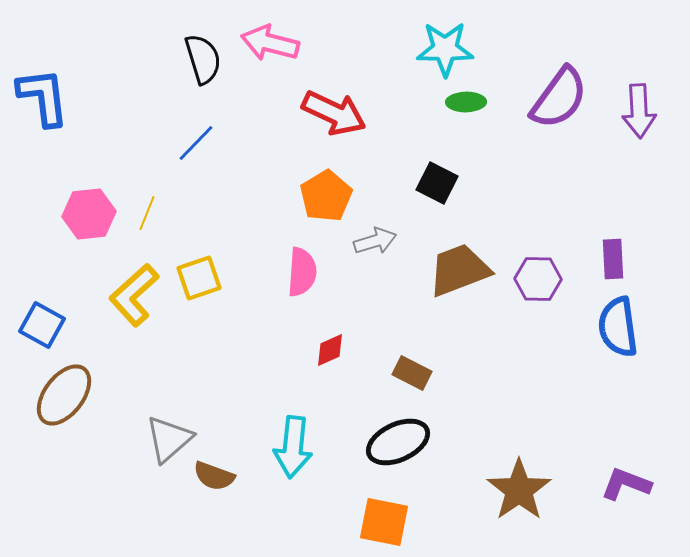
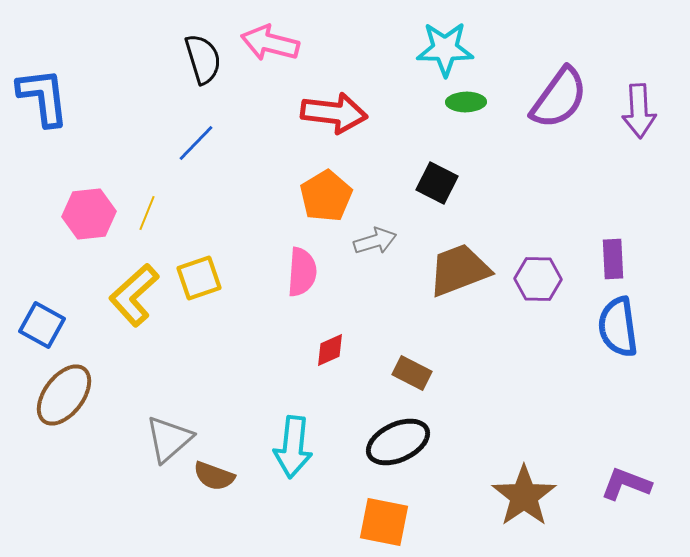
red arrow: rotated 18 degrees counterclockwise
brown star: moved 5 px right, 6 px down
